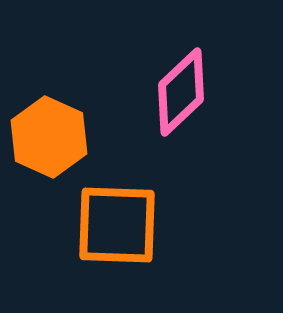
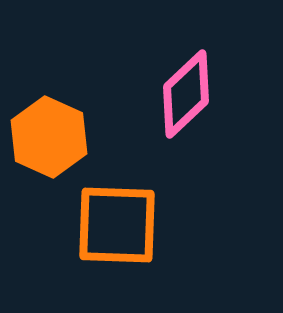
pink diamond: moved 5 px right, 2 px down
